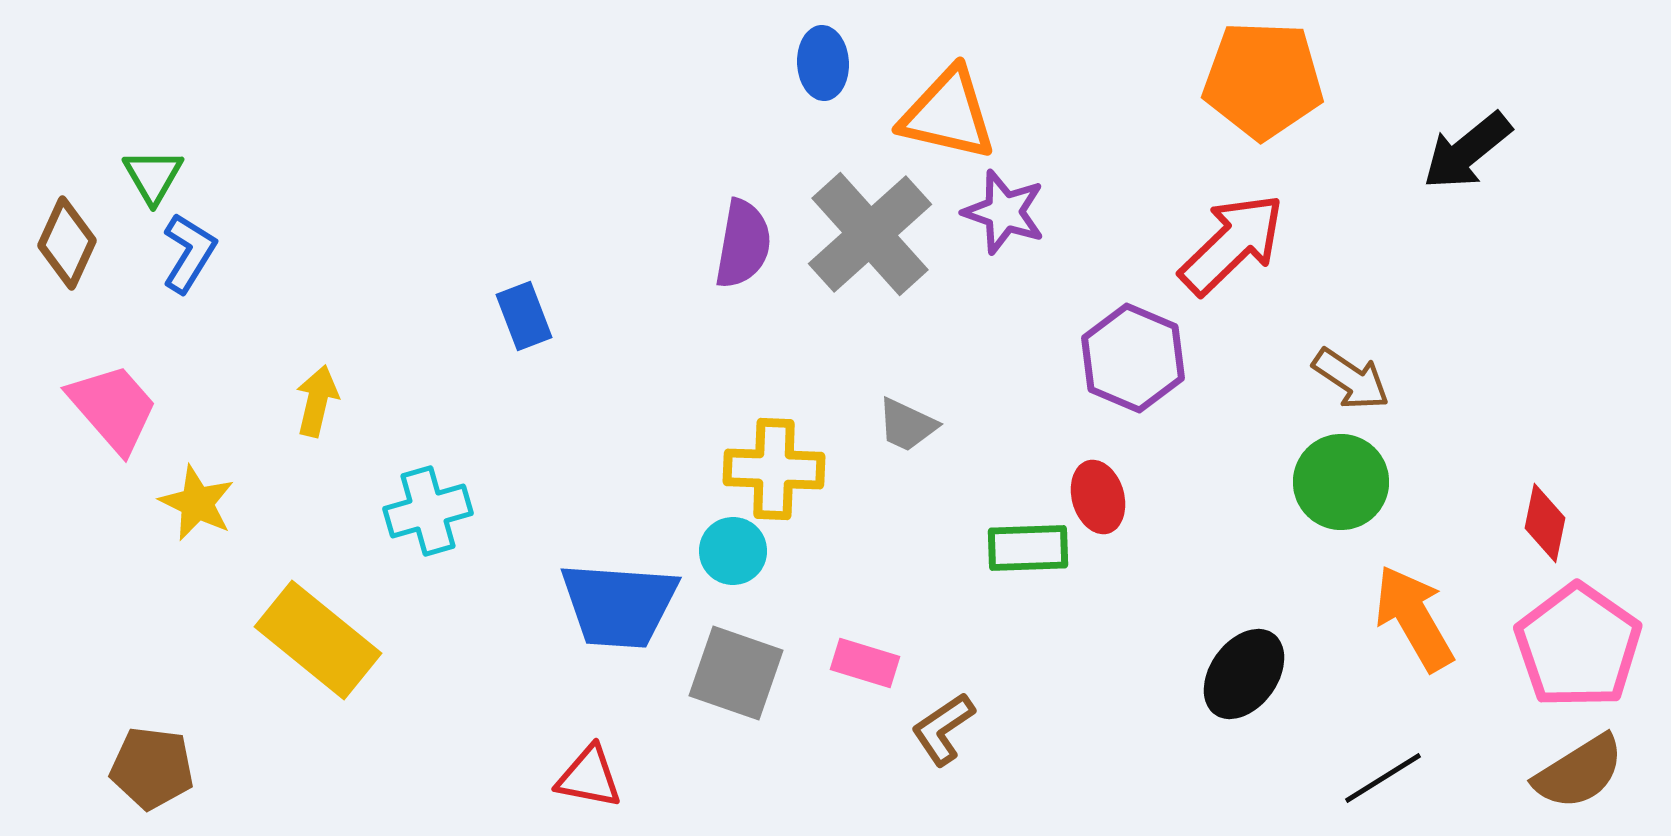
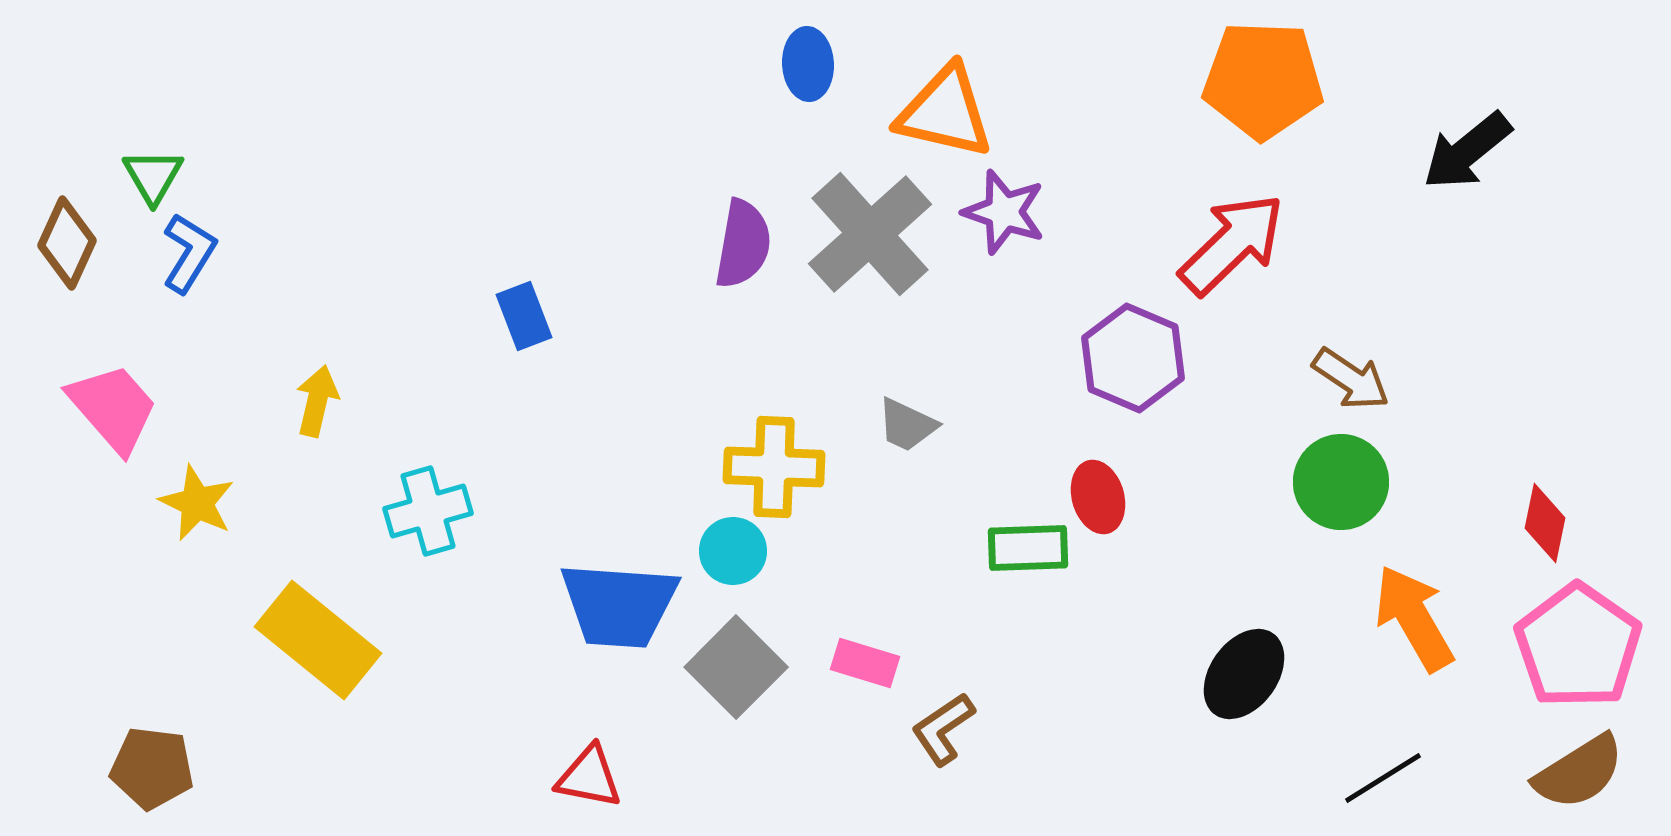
blue ellipse: moved 15 px left, 1 px down
orange triangle: moved 3 px left, 2 px up
yellow cross: moved 2 px up
gray square: moved 6 px up; rotated 26 degrees clockwise
